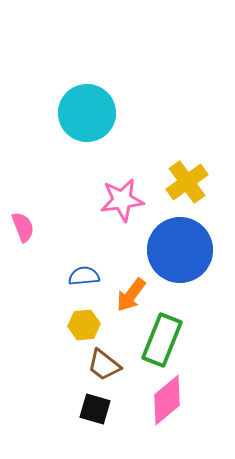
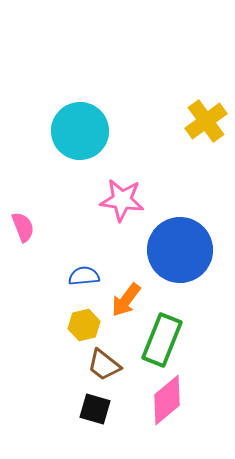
cyan circle: moved 7 px left, 18 px down
yellow cross: moved 19 px right, 61 px up
pink star: rotated 15 degrees clockwise
orange arrow: moved 5 px left, 5 px down
yellow hexagon: rotated 8 degrees counterclockwise
